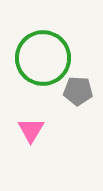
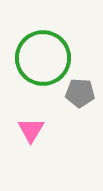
gray pentagon: moved 2 px right, 2 px down
